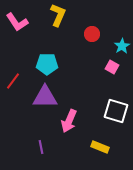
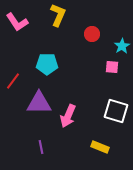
pink square: rotated 24 degrees counterclockwise
purple triangle: moved 6 px left, 6 px down
pink arrow: moved 1 px left, 5 px up
